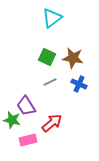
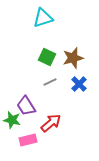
cyan triangle: moved 9 px left; rotated 20 degrees clockwise
brown star: rotated 25 degrees counterclockwise
blue cross: rotated 21 degrees clockwise
red arrow: moved 1 px left
